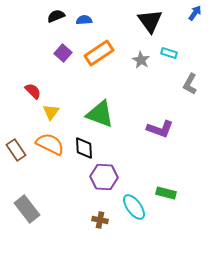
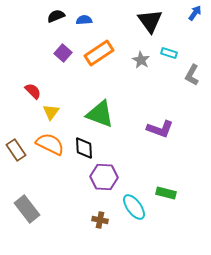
gray L-shape: moved 2 px right, 9 px up
